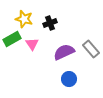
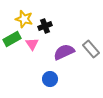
black cross: moved 5 px left, 3 px down
blue circle: moved 19 px left
